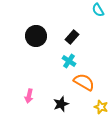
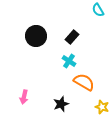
pink arrow: moved 5 px left, 1 px down
yellow star: moved 1 px right
